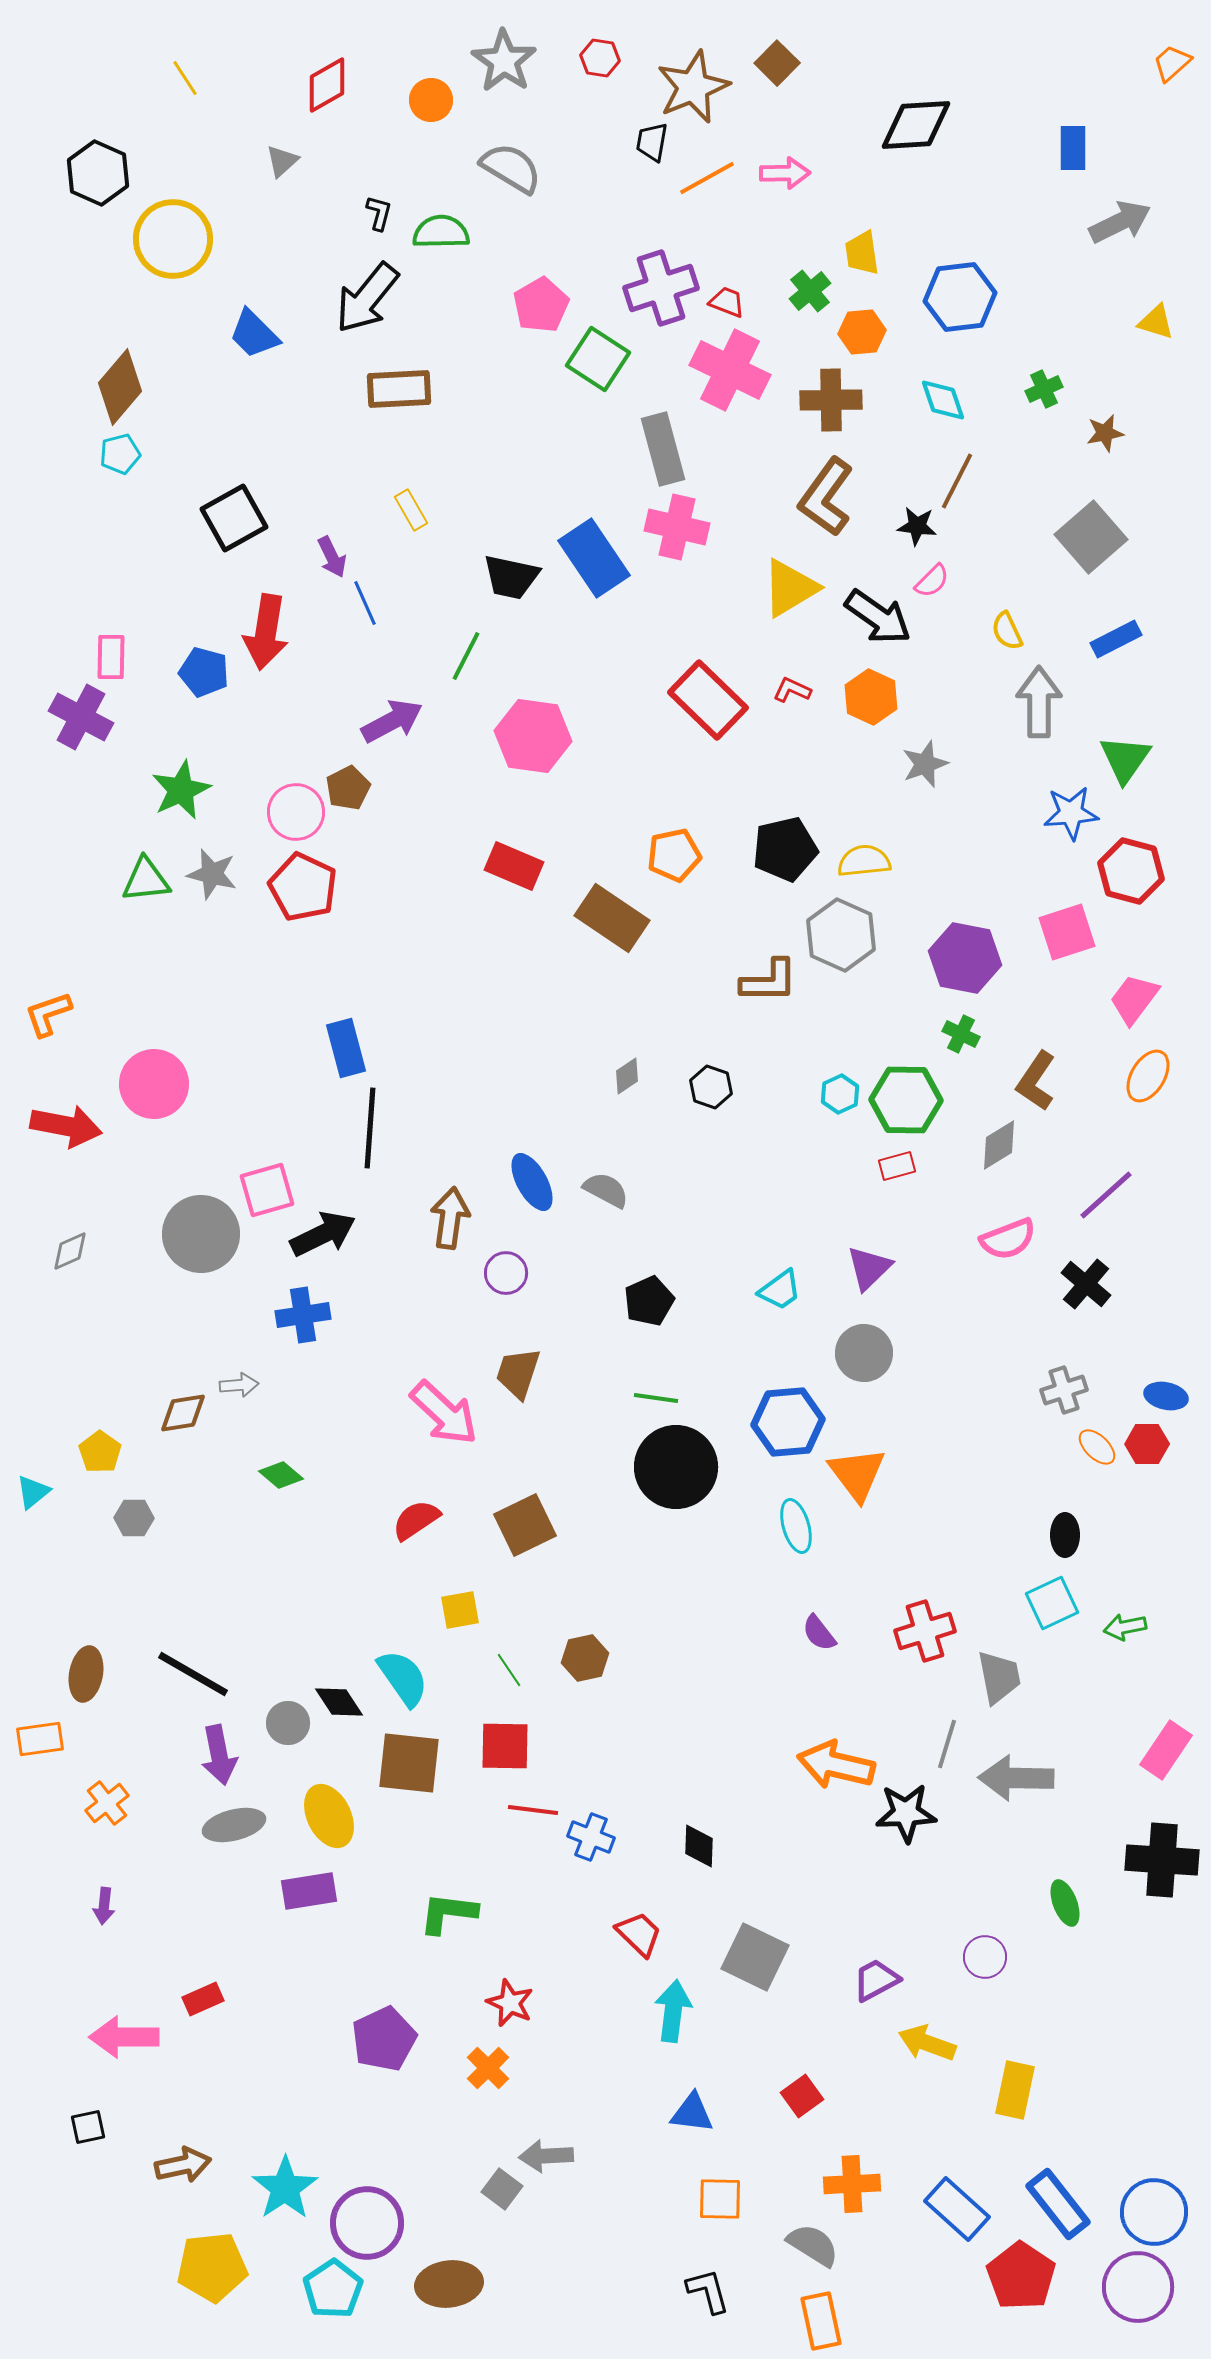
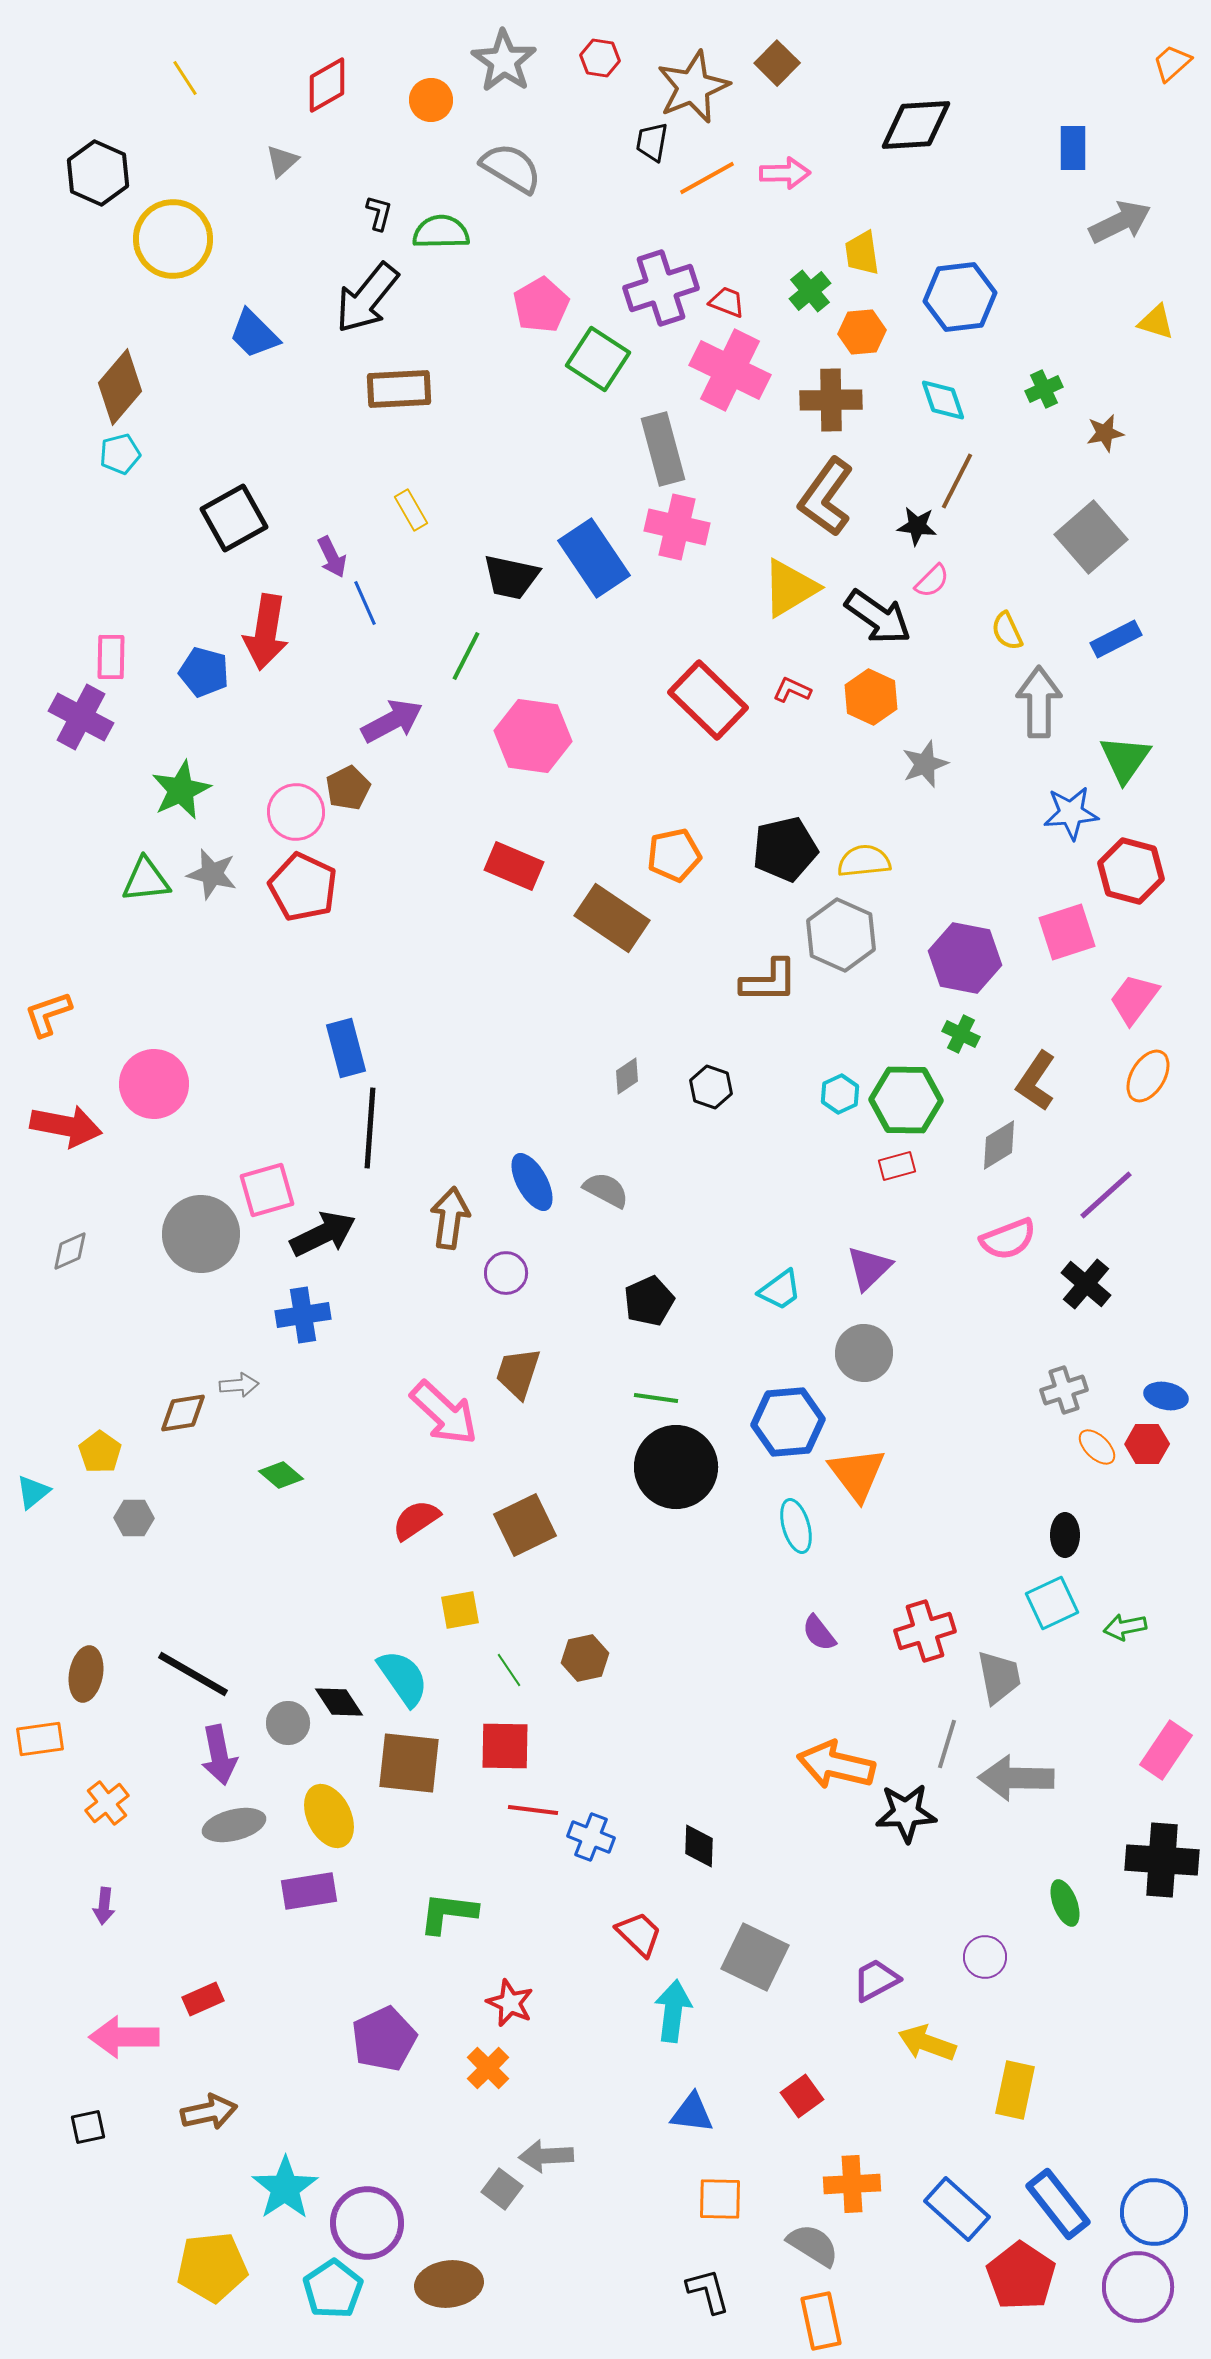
brown arrow at (183, 2165): moved 26 px right, 53 px up
